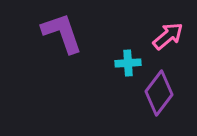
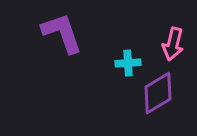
pink arrow: moved 5 px right, 8 px down; rotated 144 degrees clockwise
purple diamond: moved 1 px left; rotated 21 degrees clockwise
